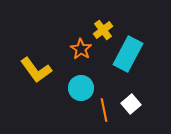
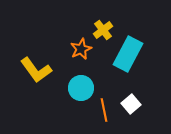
orange star: rotated 15 degrees clockwise
